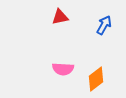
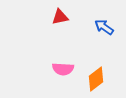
blue arrow: moved 2 px down; rotated 84 degrees counterclockwise
